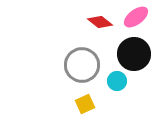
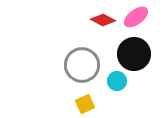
red diamond: moved 3 px right, 2 px up; rotated 10 degrees counterclockwise
